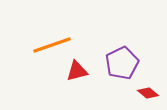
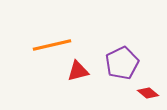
orange line: rotated 6 degrees clockwise
red triangle: moved 1 px right
